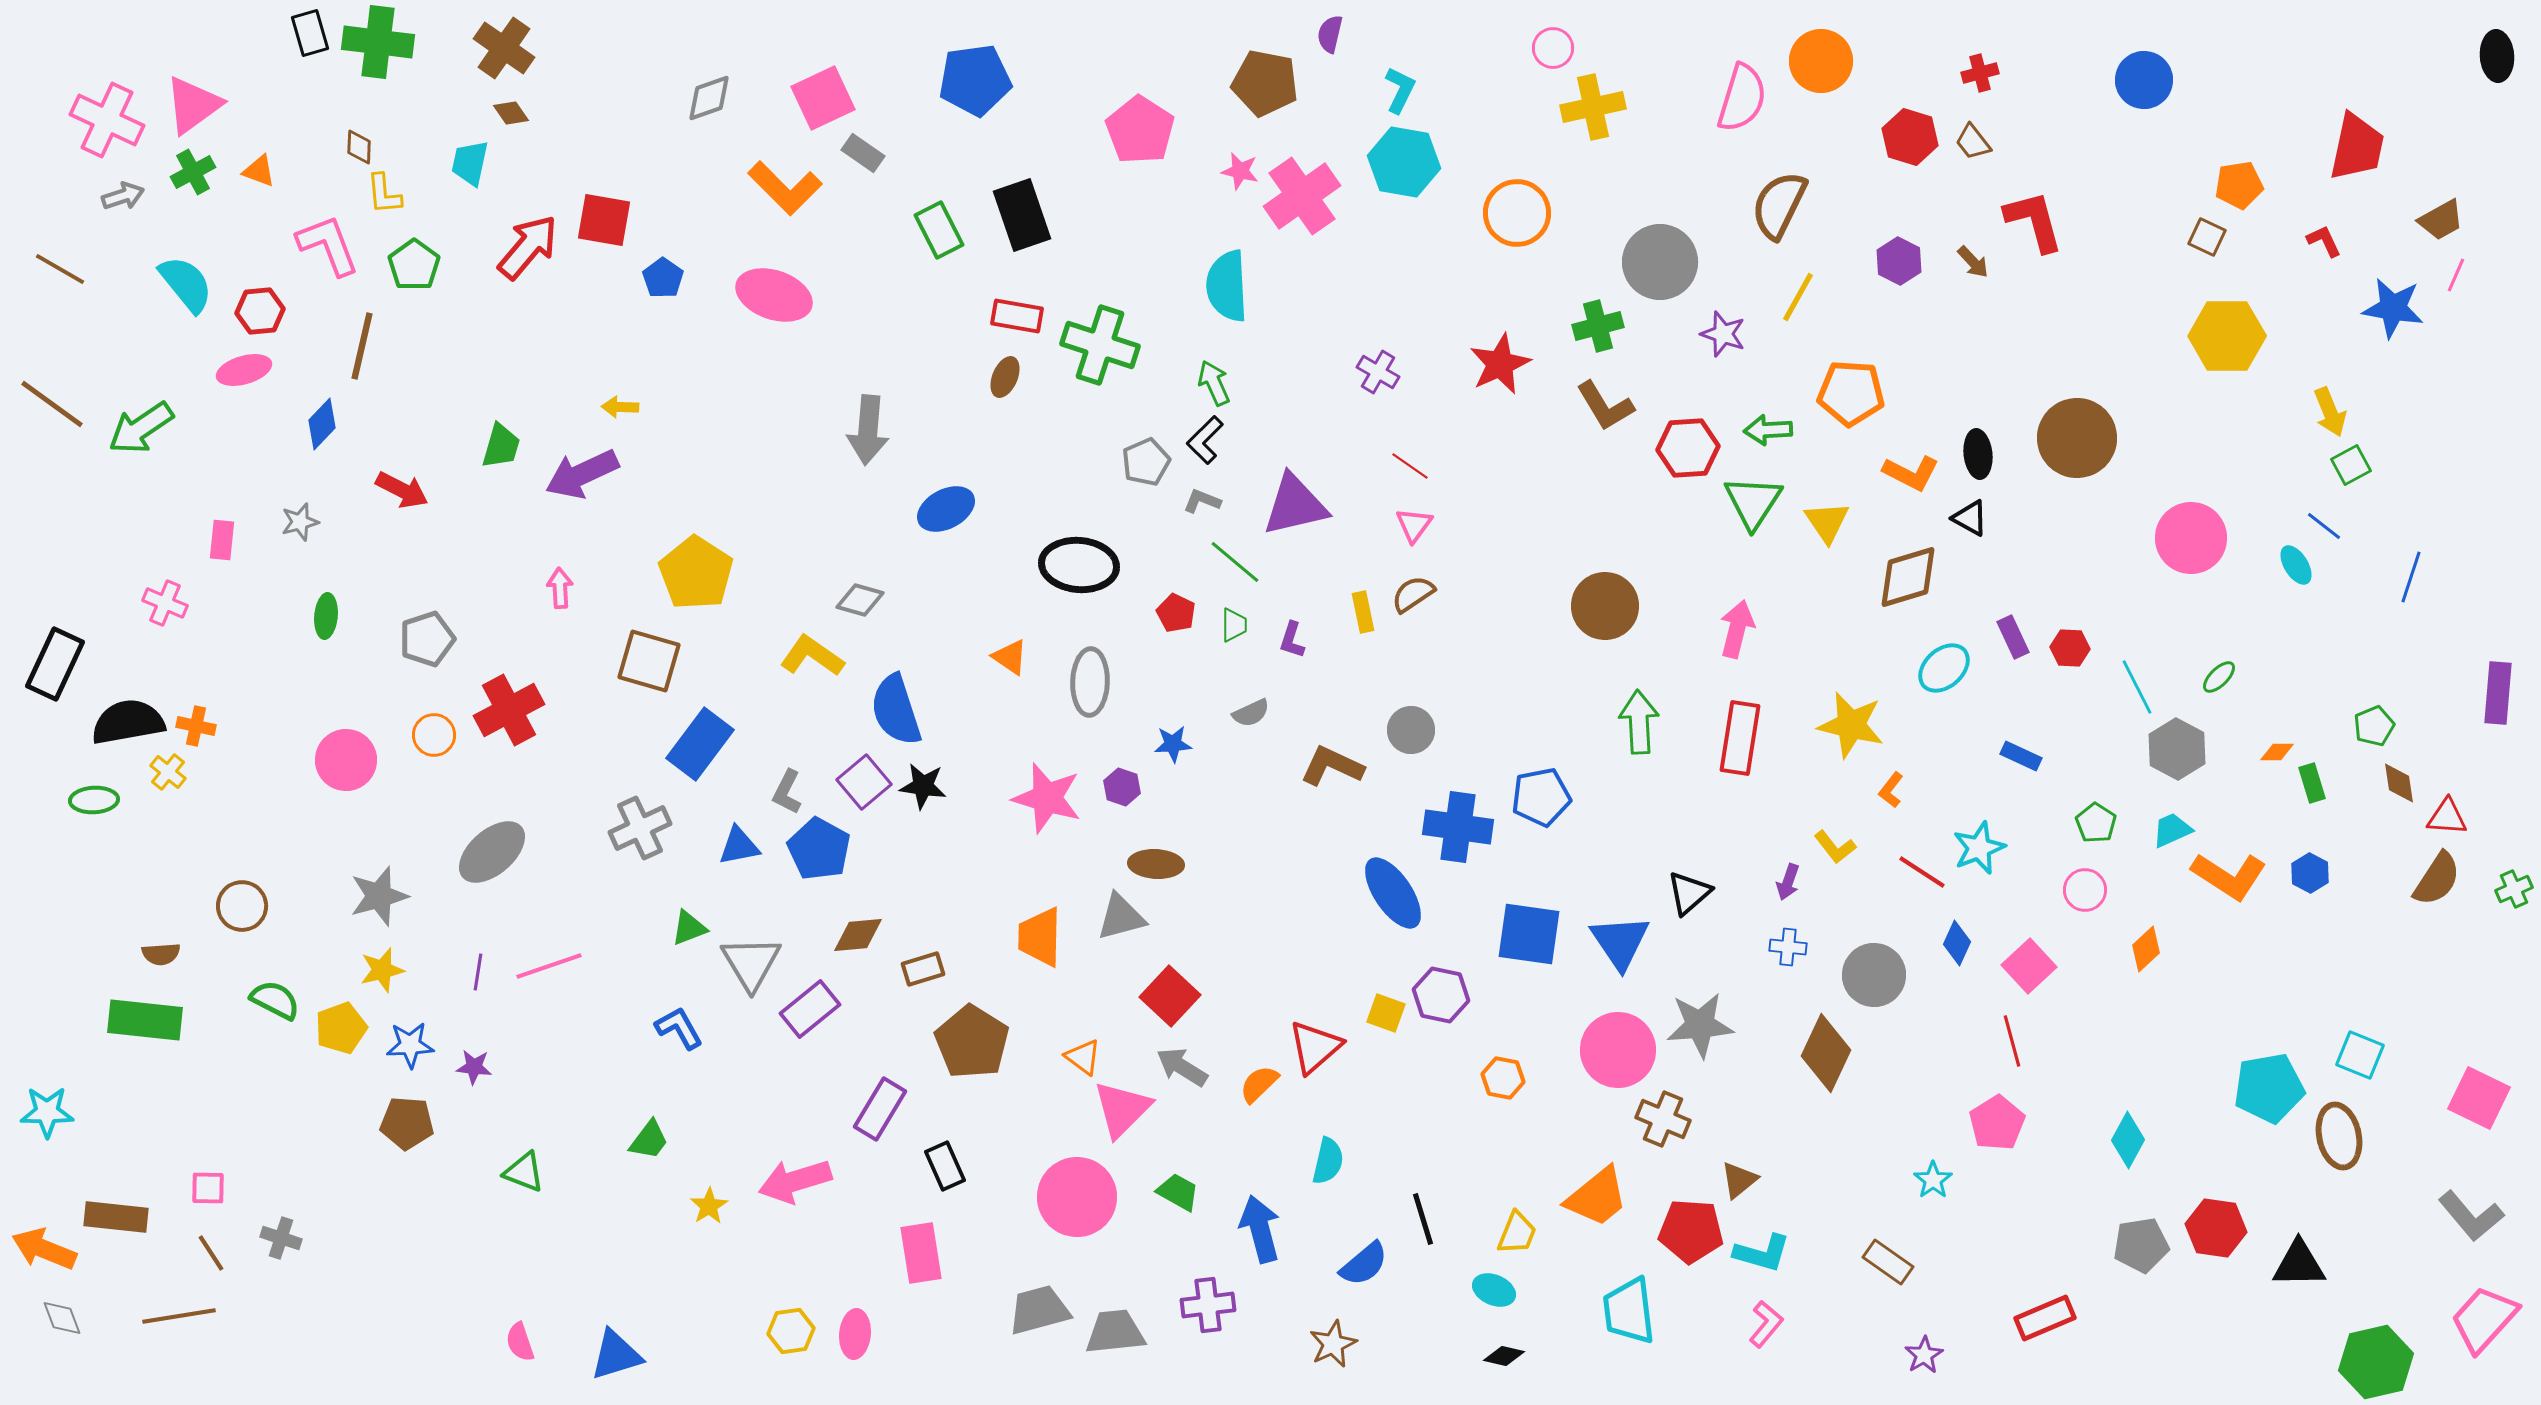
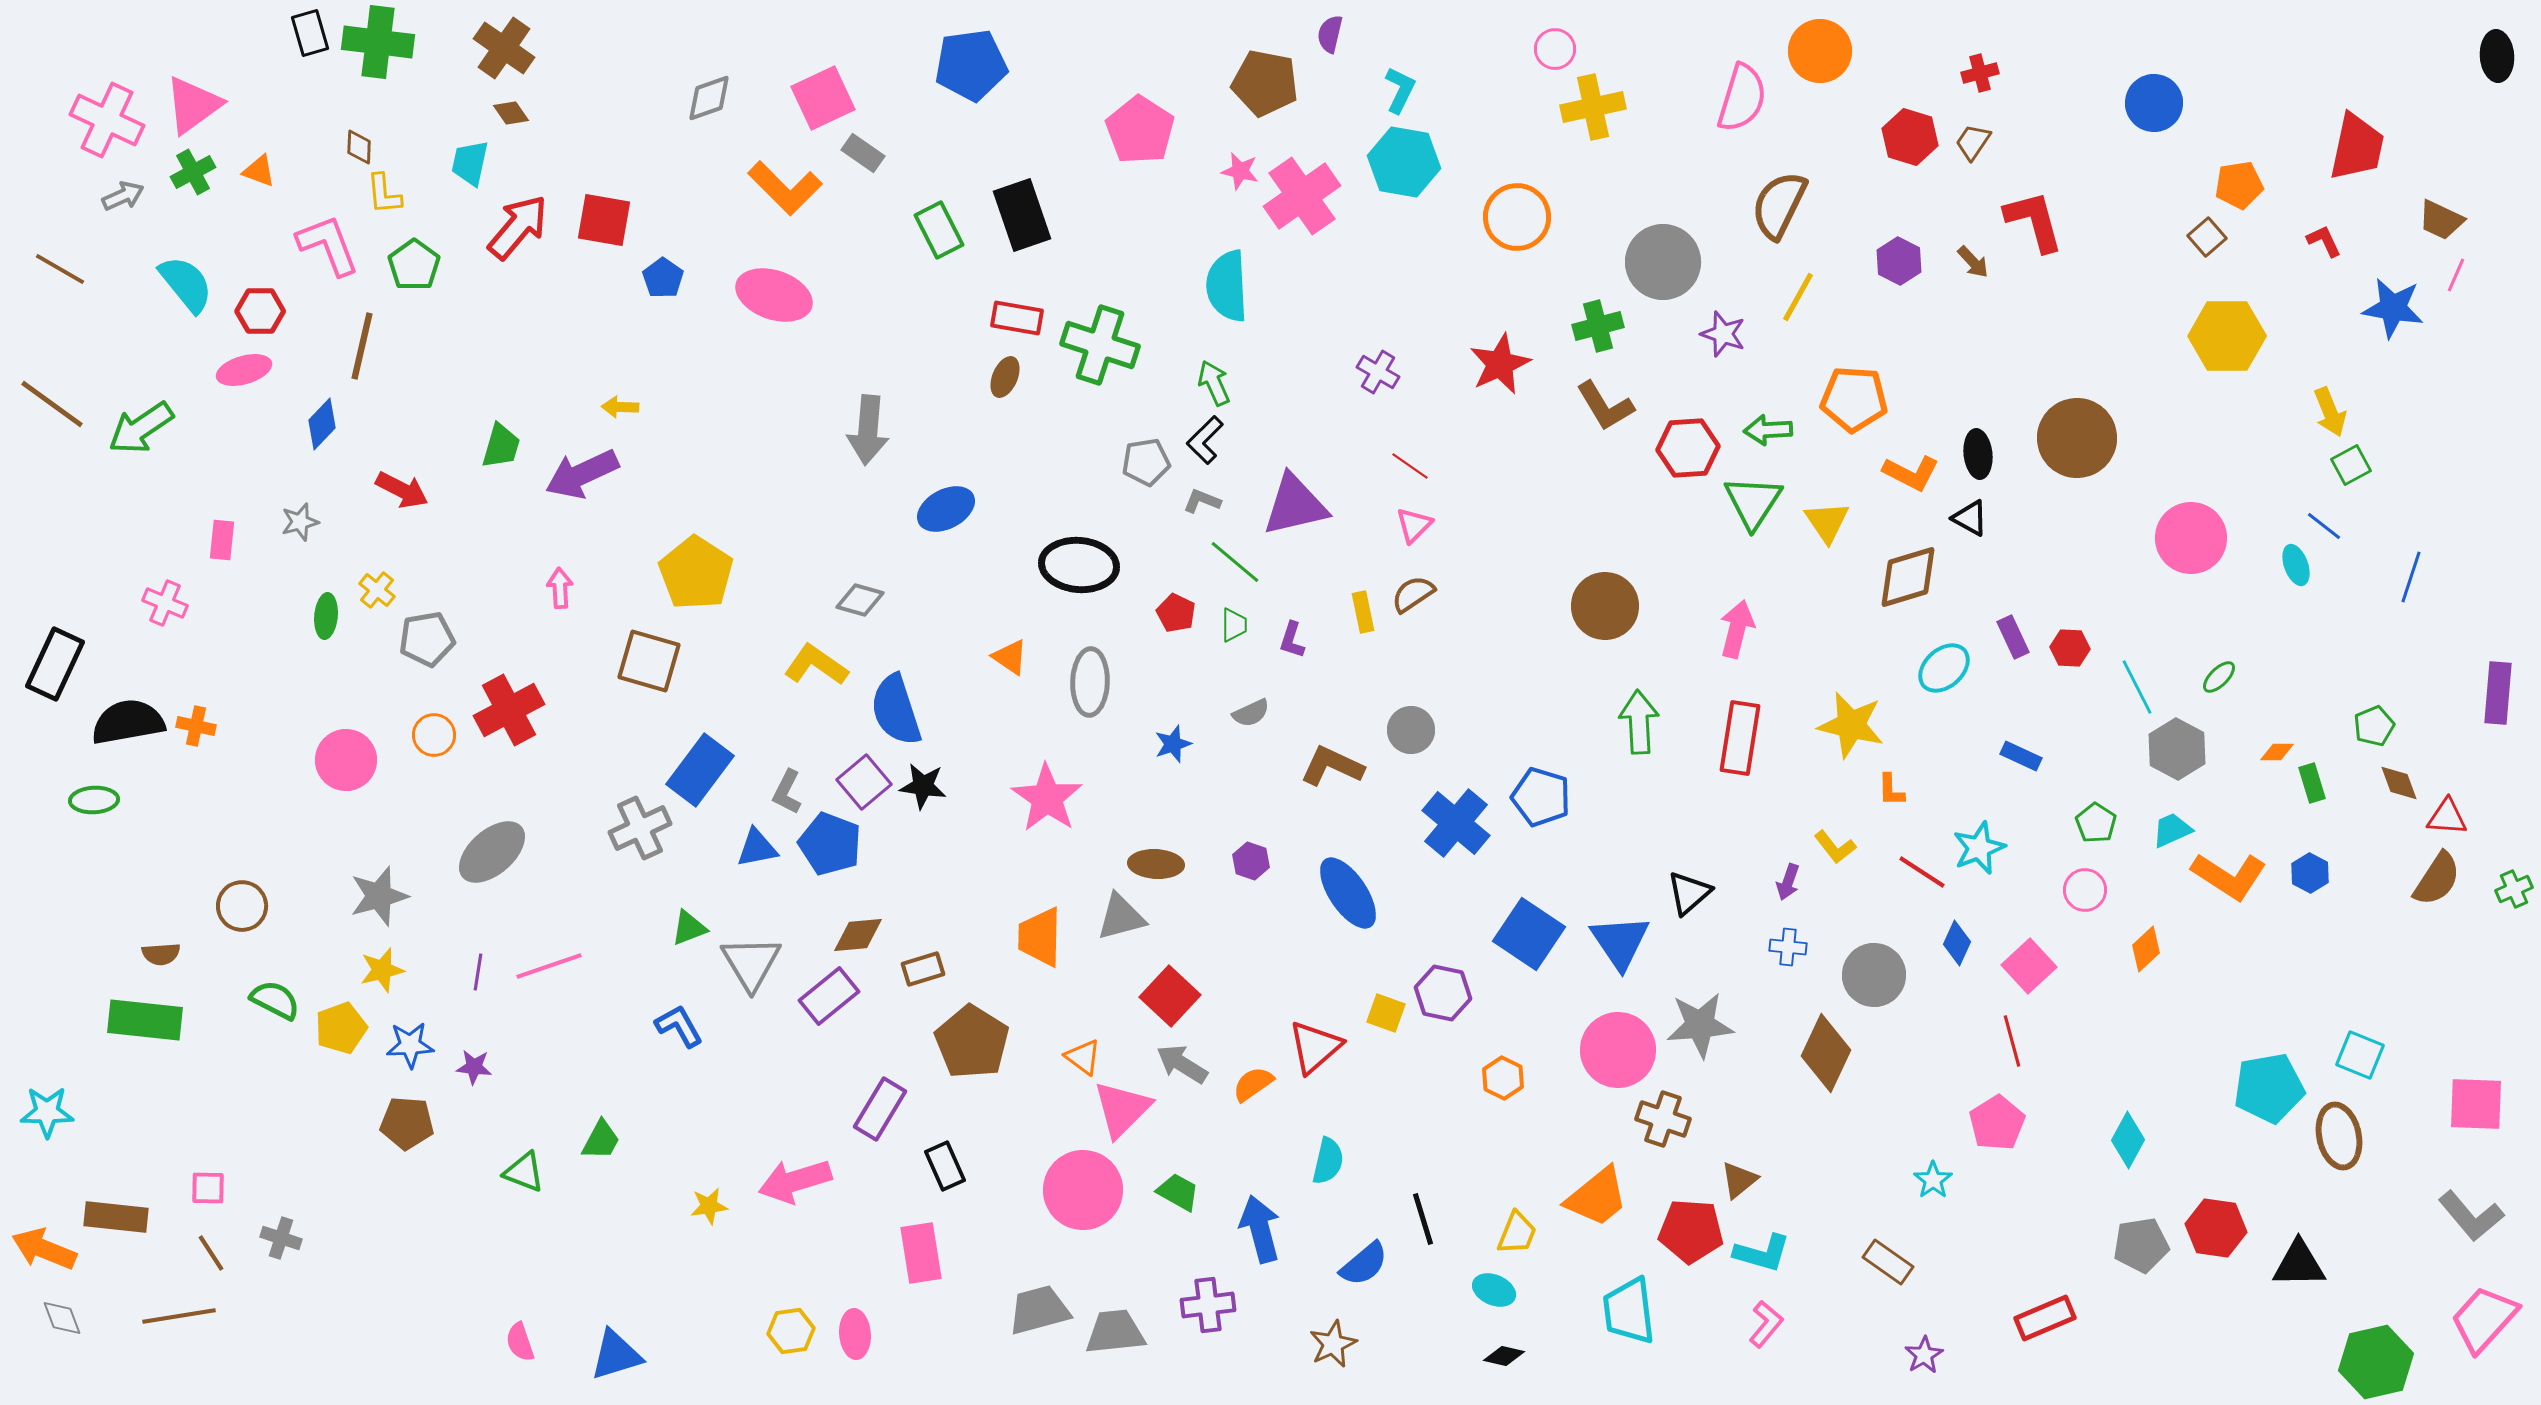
pink circle at (1553, 48): moved 2 px right, 1 px down
orange circle at (1821, 61): moved 1 px left, 10 px up
blue pentagon at (975, 80): moved 4 px left, 15 px up
blue circle at (2144, 80): moved 10 px right, 23 px down
brown trapezoid at (1973, 142): rotated 72 degrees clockwise
gray arrow at (123, 196): rotated 6 degrees counterclockwise
orange circle at (1517, 213): moved 4 px down
brown trapezoid at (2441, 220): rotated 54 degrees clockwise
brown square at (2207, 237): rotated 24 degrees clockwise
red arrow at (528, 247): moved 10 px left, 20 px up
gray circle at (1660, 262): moved 3 px right
red hexagon at (260, 311): rotated 6 degrees clockwise
red rectangle at (1017, 316): moved 2 px down
orange pentagon at (1851, 393): moved 3 px right, 6 px down
gray pentagon at (1146, 462): rotated 15 degrees clockwise
pink triangle at (1414, 525): rotated 9 degrees clockwise
cyan ellipse at (2296, 565): rotated 12 degrees clockwise
gray pentagon at (427, 639): rotated 8 degrees clockwise
yellow L-shape at (812, 656): moved 4 px right, 9 px down
blue rectangle at (700, 744): moved 26 px down
blue star at (1173, 744): rotated 15 degrees counterclockwise
yellow cross at (168, 772): moved 209 px right, 182 px up
brown diamond at (2399, 783): rotated 12 degrees counterclockwise
purple hexagon at (1122, 787): moved 129 px right, 74 px down
orange L-shape at (1891, 790): rotated 39 degrees counterclockwise
blue pentagon at (1541, 797): rotated 28 degrees clockwise
pink star at (1047, 798): rotated 18 degrees clockwise
blue cross at (1458, 827): moved 2 px left, 4 px up; rotated 32 degrees clockwise
blue triangle at (739, 846): moved 18 px right, 2 px down
blue pentagon at (819, 849): moved 11 px right, 5 px up; rotated 8 degrees counterclockwise
blue ellipse at (1393, 893): moved 45 px left
blue square at (1529, 934): rotated 26 degrees clockwise
purple hexagon at (1441, 995): moved 2 px right, 2 px up
purple rectangle at (810, 1009): moved 19 px right, 13 px up
blue L-shape at (679, 1028): moved 2 px up
gray arrow at (1182, 1067): moved 3 px up
orange hexagon at (1503, 1078): rotated 15 degrees clockwise
orange semicircle at (1259, 1084): moved 6 px left; rotated 9 degrees clockwise
pink square at (2479, 1098): moved 3 px left, 6 px down; rotated 24 degrees counterclockwise
brown cross at (1663, 1119): rotated 4 degrees counterclockwise
green trapezoid at (649, 1140): moved 48 px left; rotated 9 degrees counterclockwise
pink circle at (1077, 1197): moved 6 px right, 7 px up
yellow star at (709, 1206): rotated 24 degrees clockwise
pink ellipse at (855, 1334): rotated 9 degrees counterclockwise
